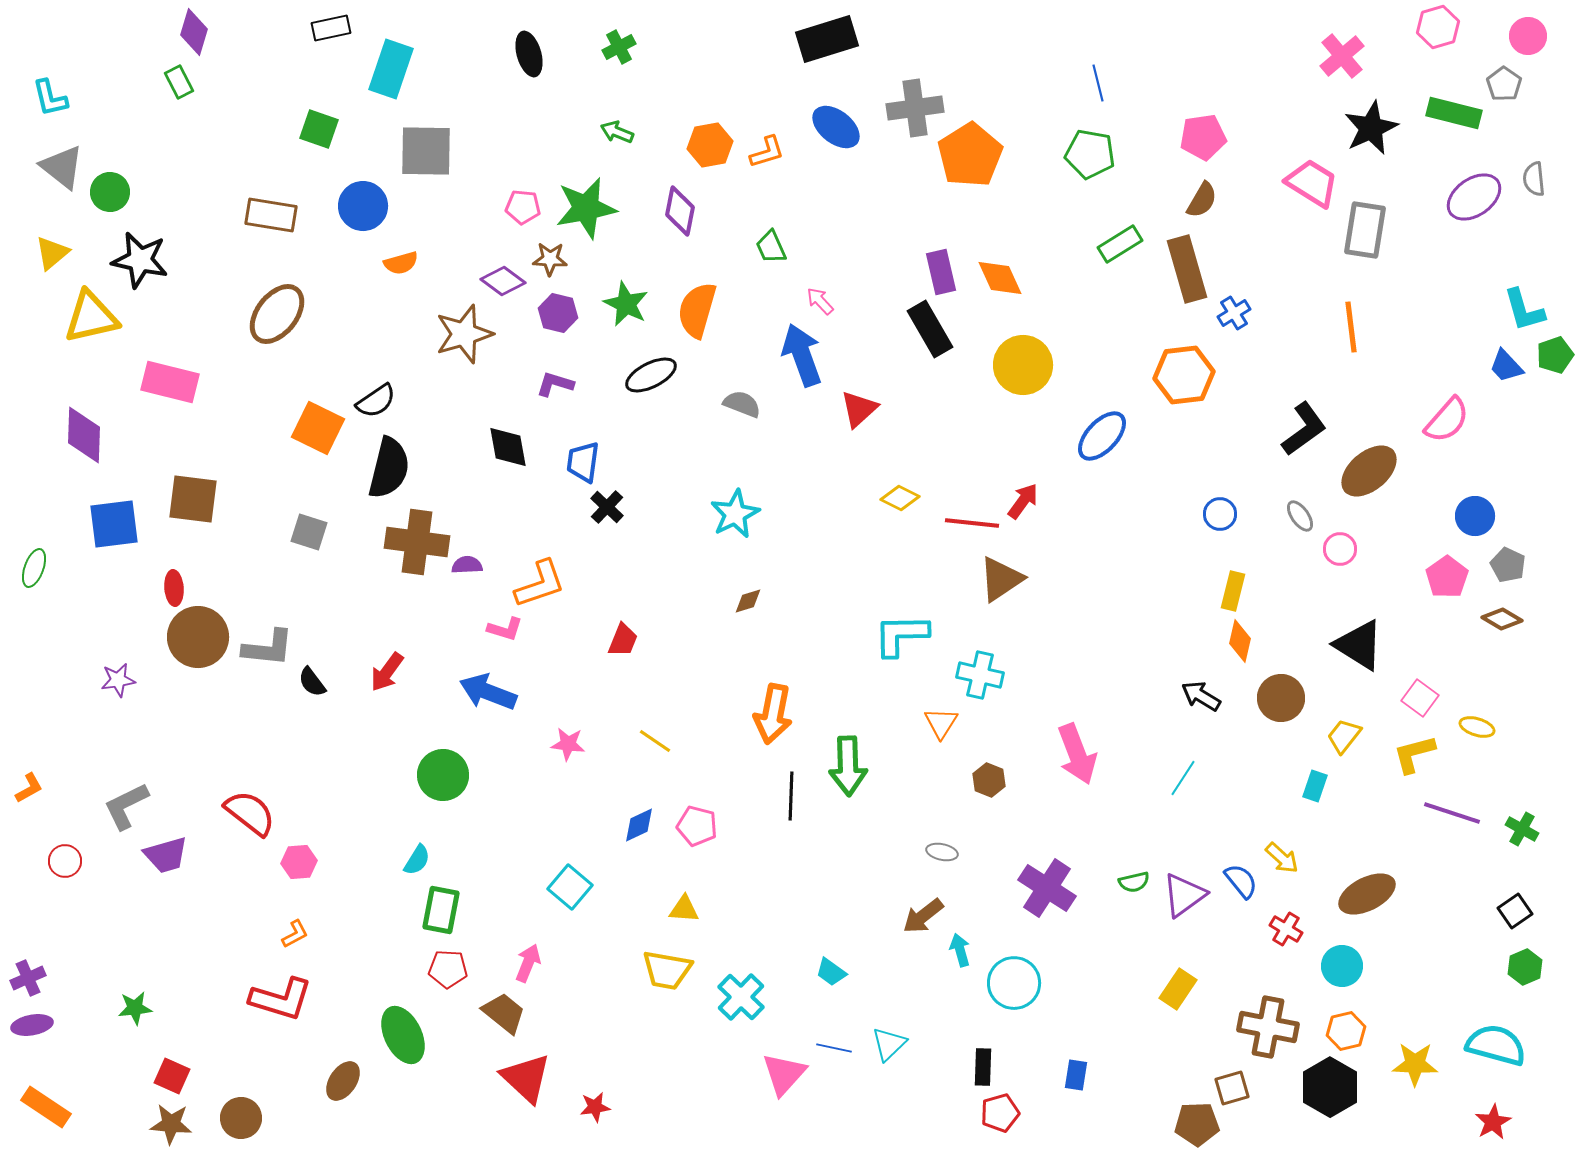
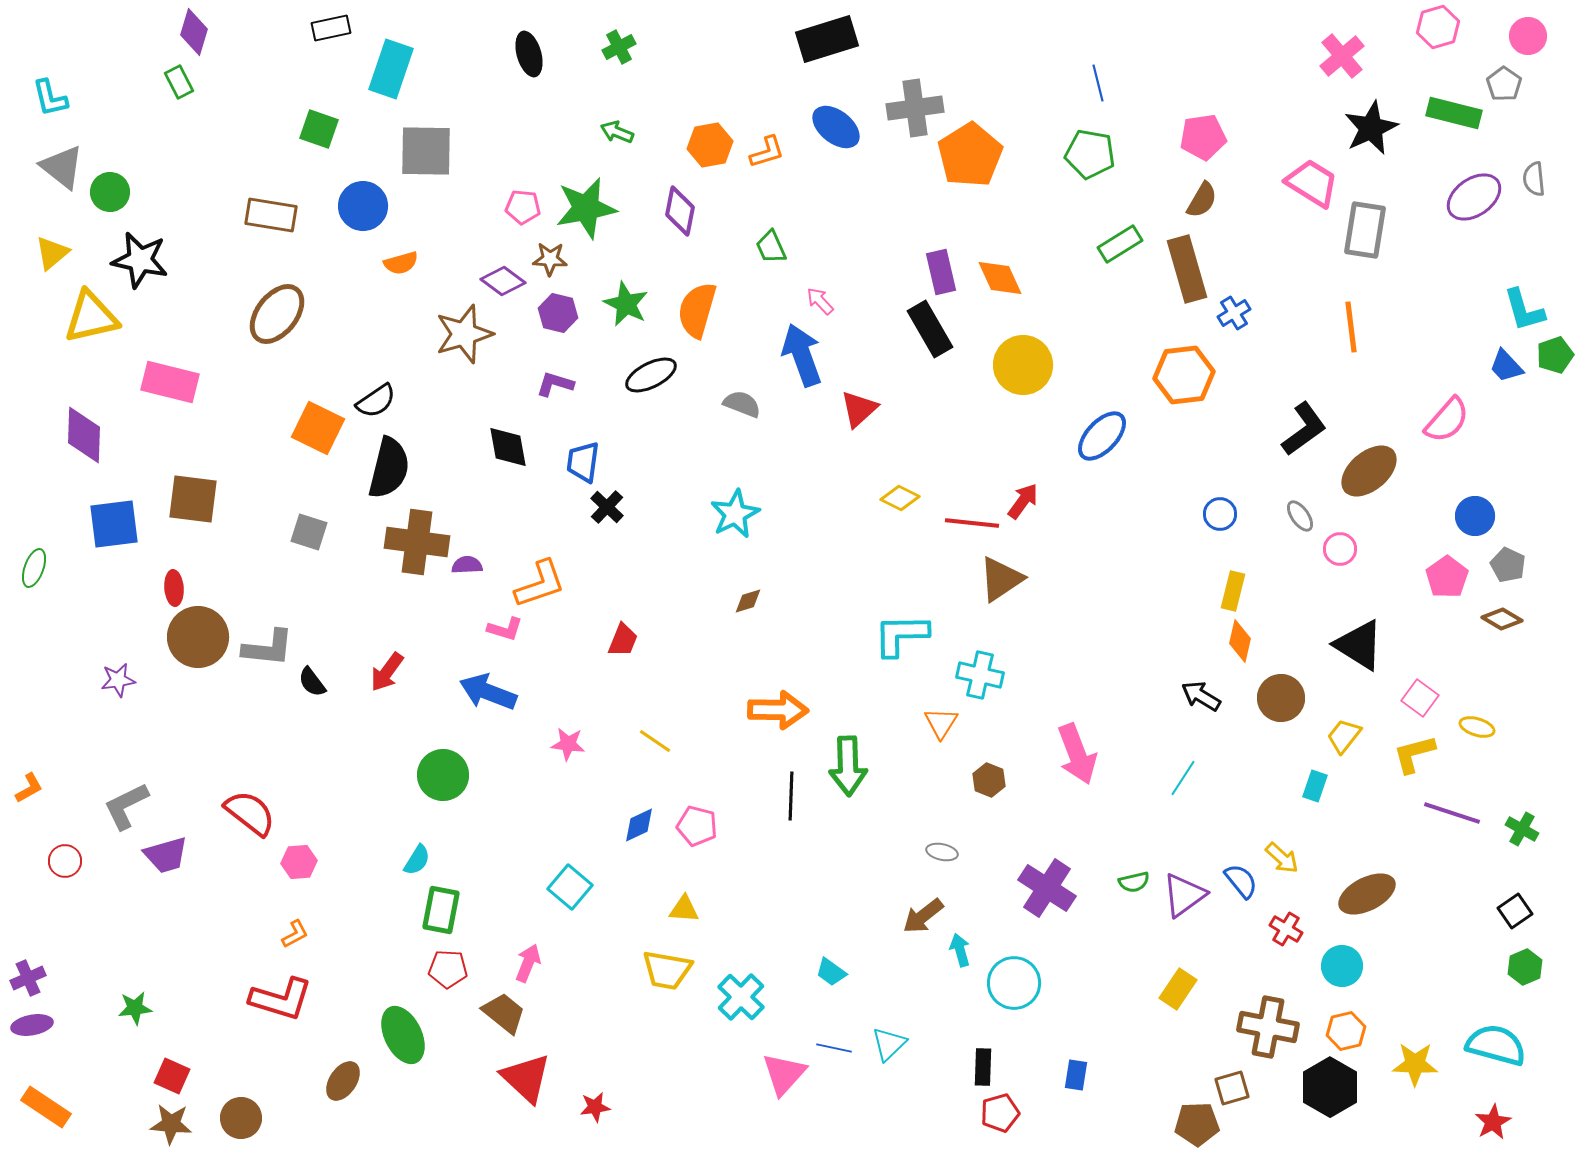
orange arrow at (773, 714): moved 5 px right, 4 px up; rotated 100 degrees counterclockwise
